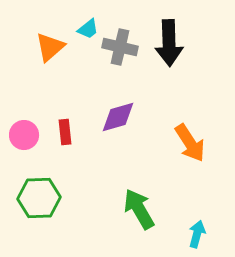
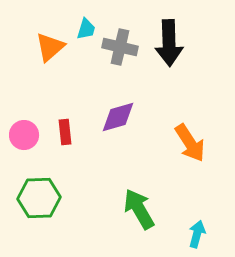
cyan trapezoid: moved 2 px left; rotated 35 degrees counterclockwise
